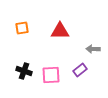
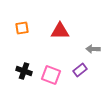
pink square: rotated 24 degrees clockwise
